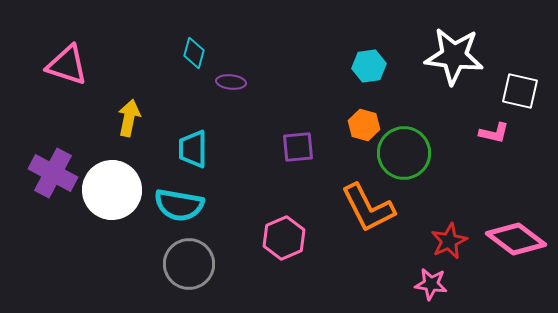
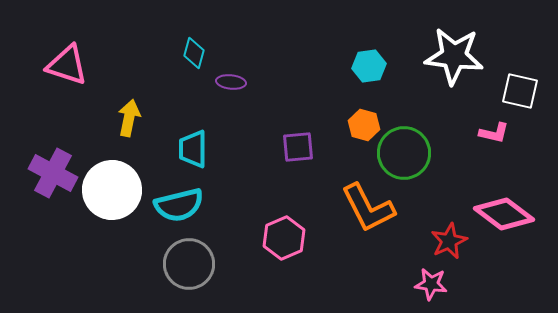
cyan semicircle: rotated 24 degrees counterclockwise
pink diamond: moved 12 px left, 25 px up
